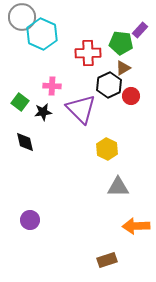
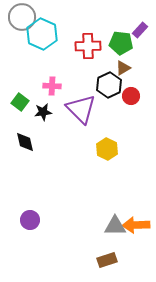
red cross: moved 7 px up
gray triangle: moved 3 px left, 39 px down
orange arrow: moved 1 px up
